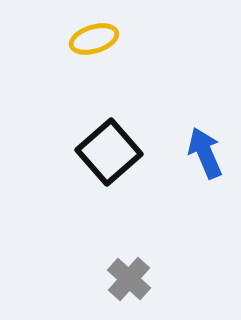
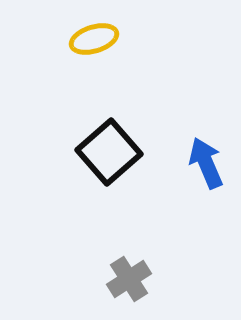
blue arrow: moved 1 px right, 10 px down
gray cross: rotated 15 degrees clockwise
